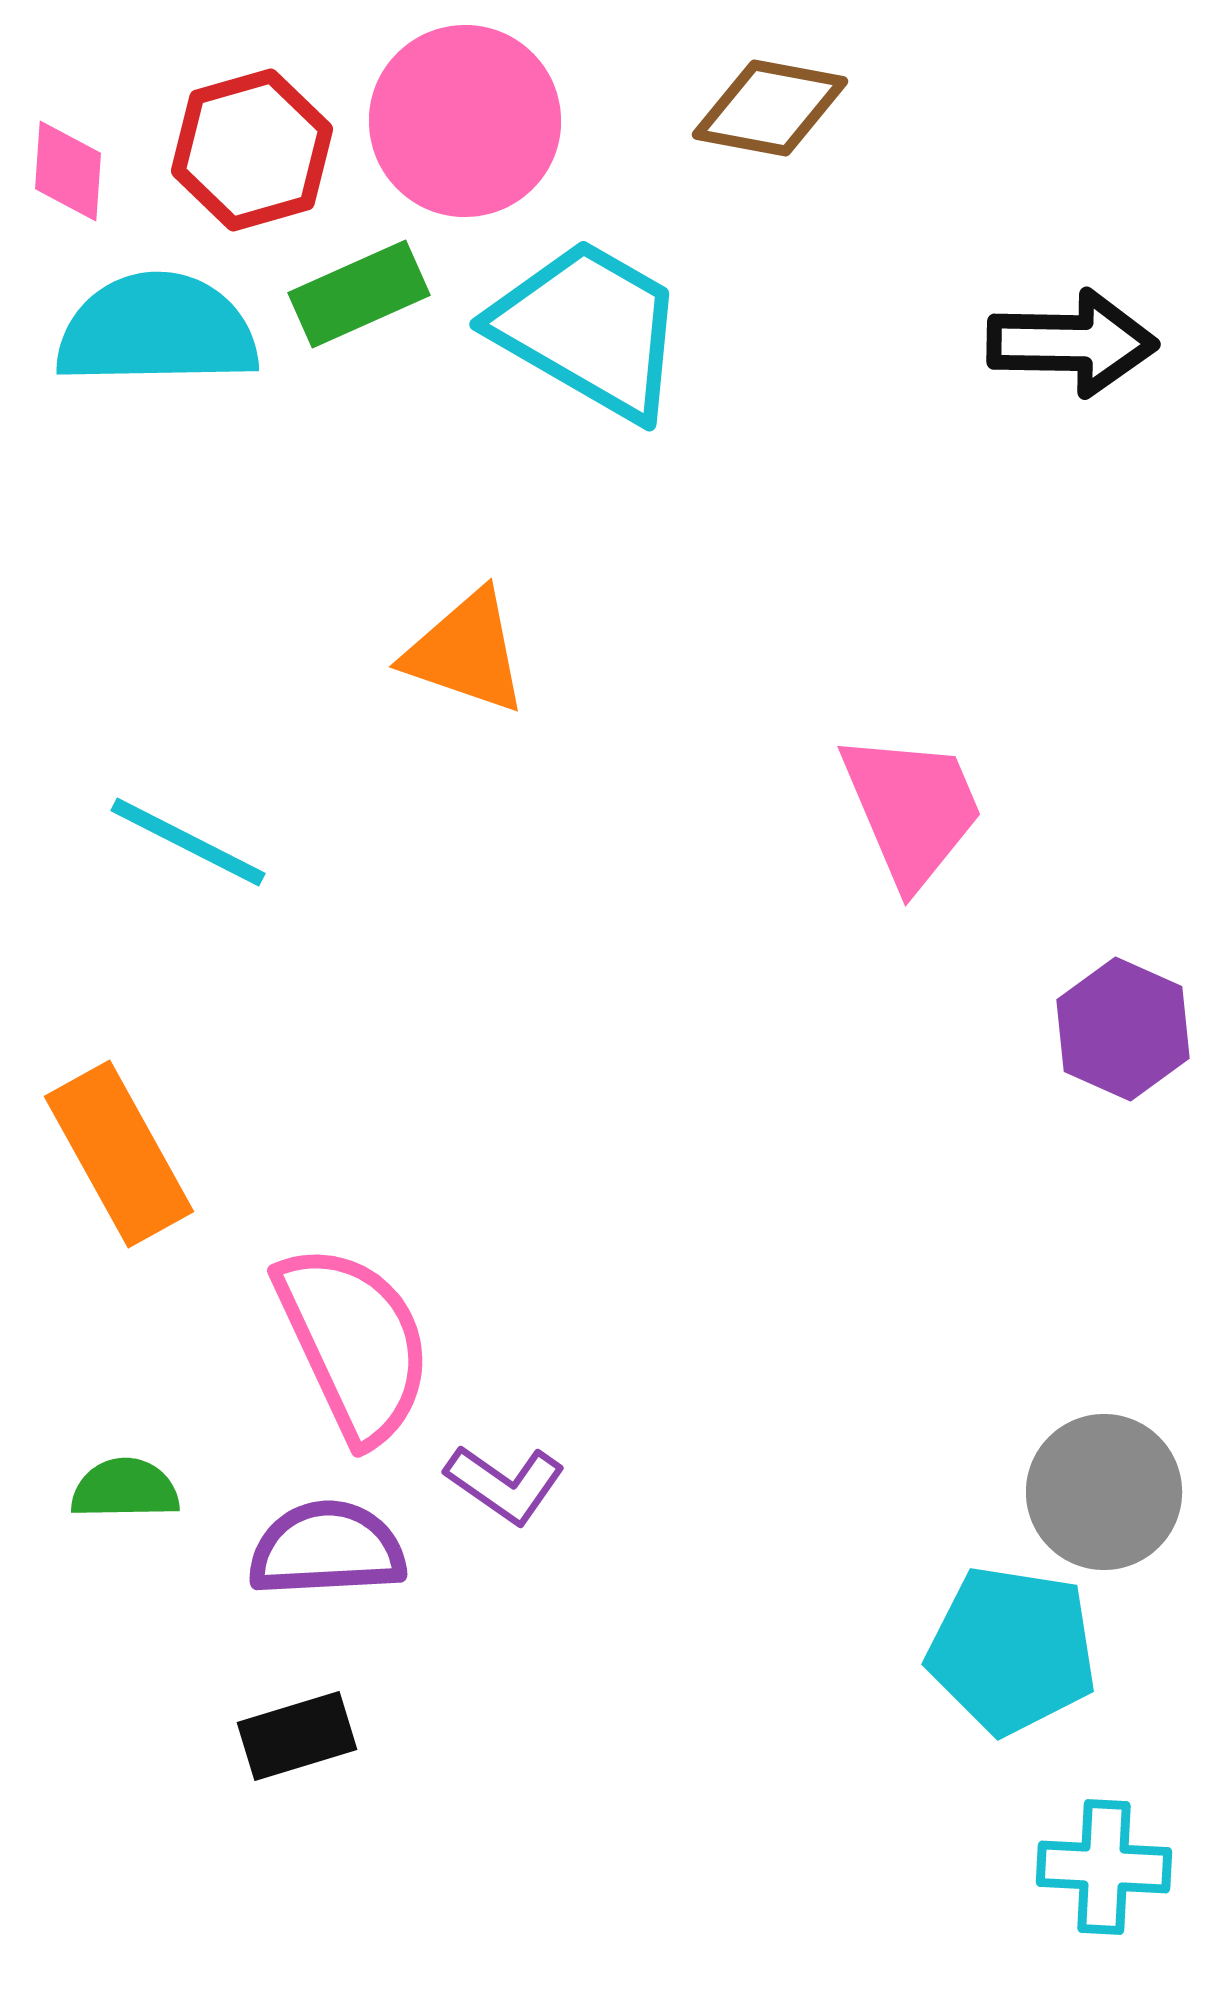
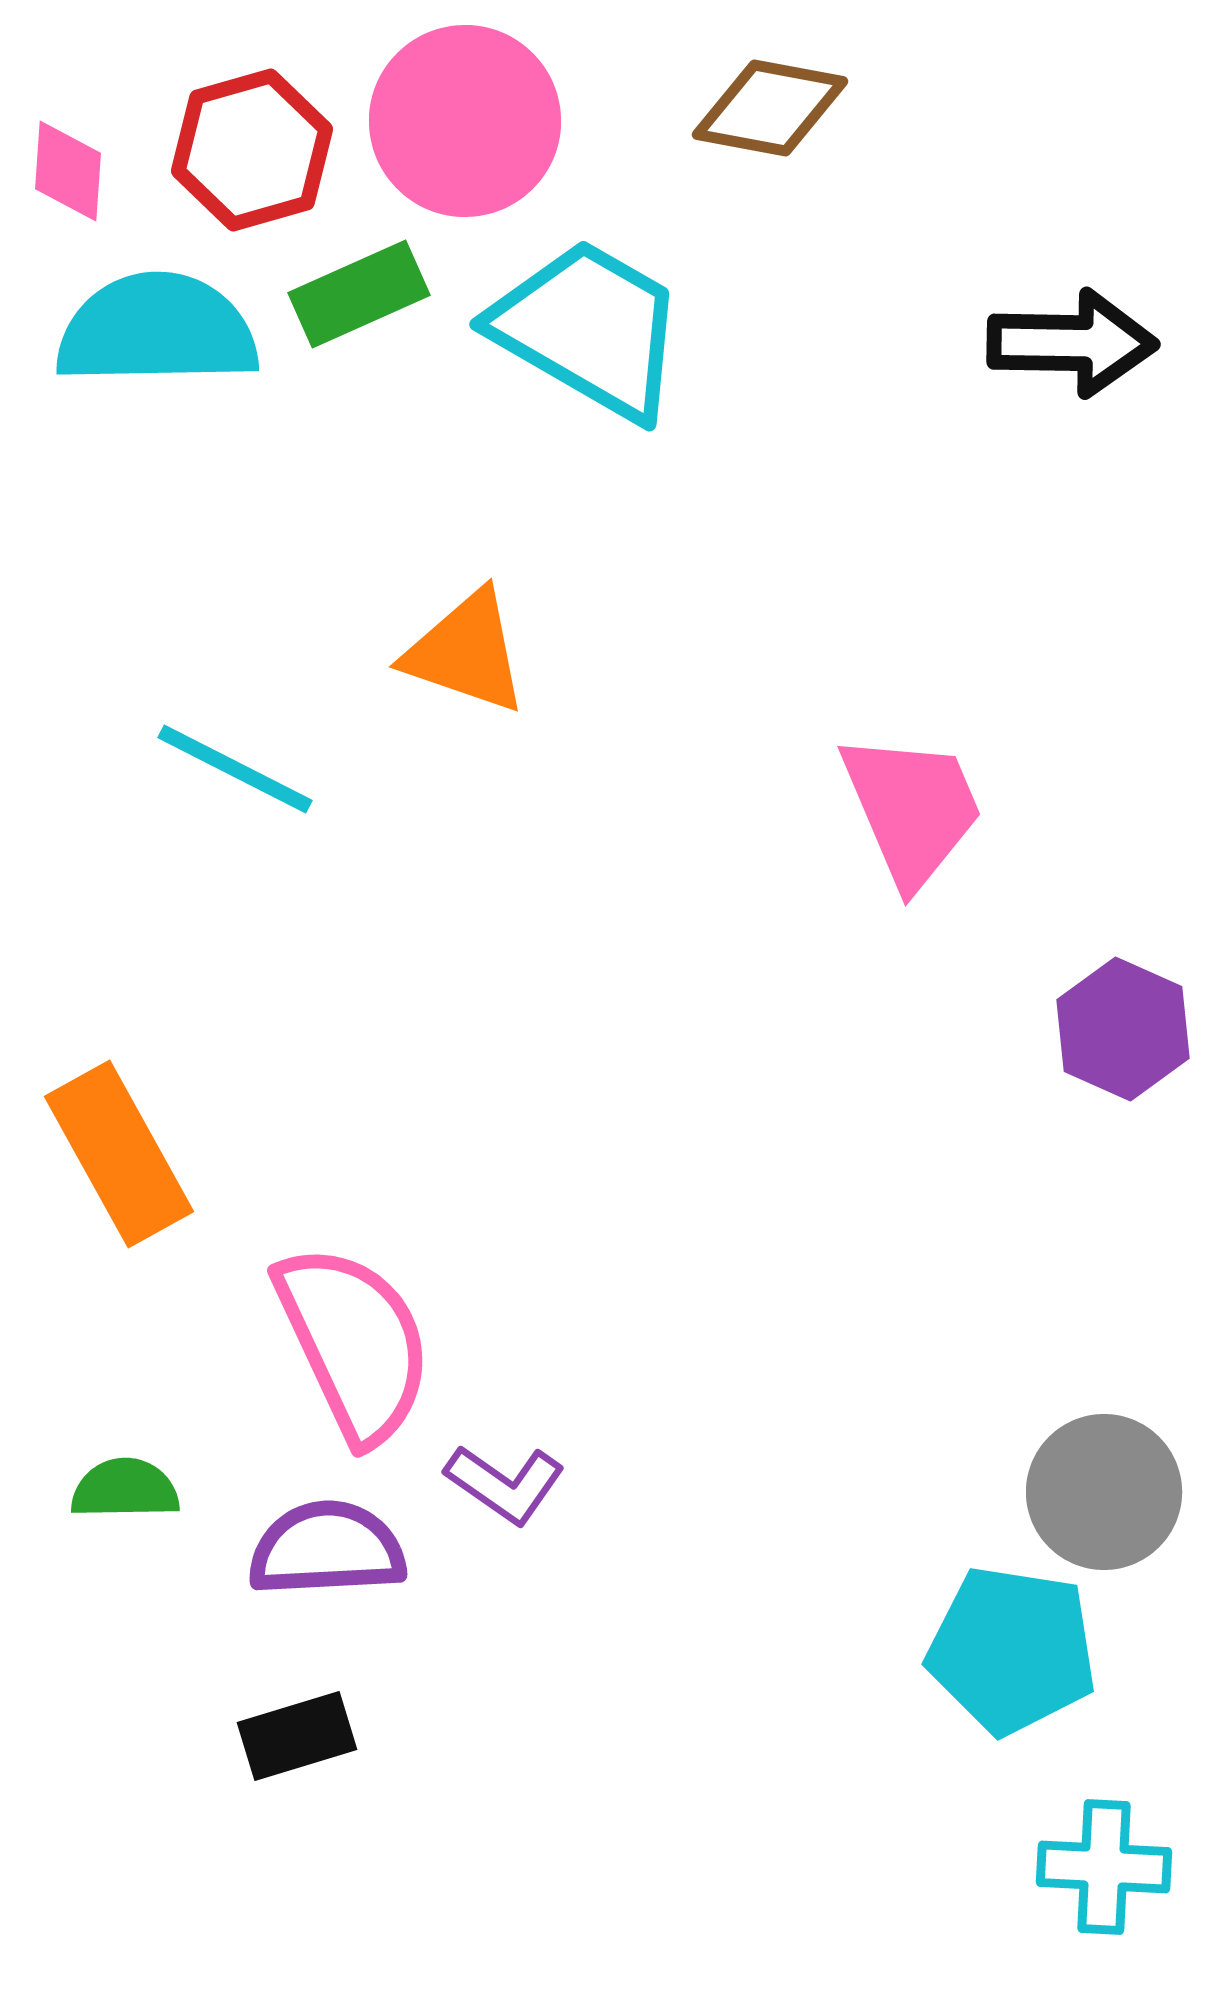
cyan line: moved 47 px right, 73 px up
